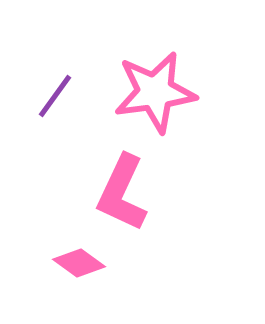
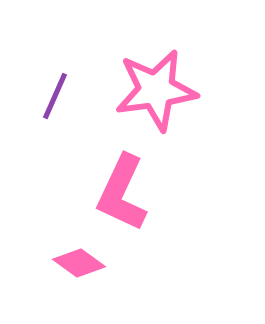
pink star: moved 1 px right, 2 px up
purple line: rotated 12 degrees counterclockwise
